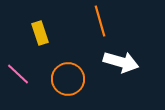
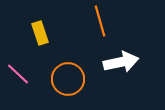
white arrow: rotated 28 degrees counterclockwise
